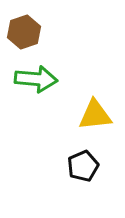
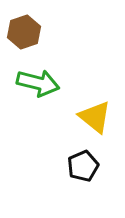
green arrow: moved 2 px right, 4 px down; rotated 9 degrees clockwise
yellow triangle: moved 2 px down; rotated 45 degrees clockwise
